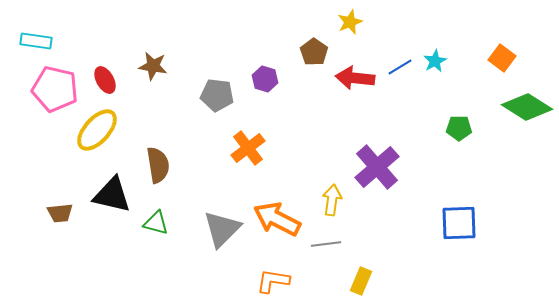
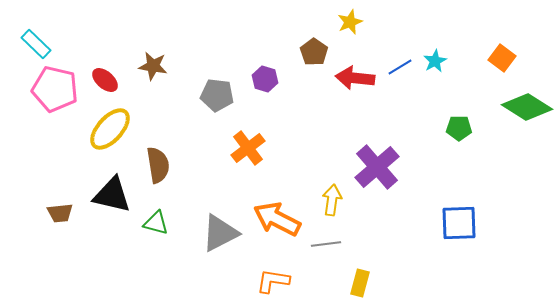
cyan rectangle: moved 3 px down; rotated 36 degrees clockwise
red ellipse: rotated 20 degrees counterclockwise
yellow ellipse: moved 13 px right, 1 px up
gray triangle: moved 2 px left, 4 px down; rotated 18 degrees clockwise
yellow rectangle: moved 1 px left, 2 px down; rotated 8 degrees counterclockwise
